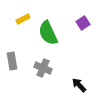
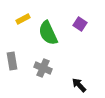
purple square: moved 3 px left, 1 px down; rotated 24 degrees counterclockwise
